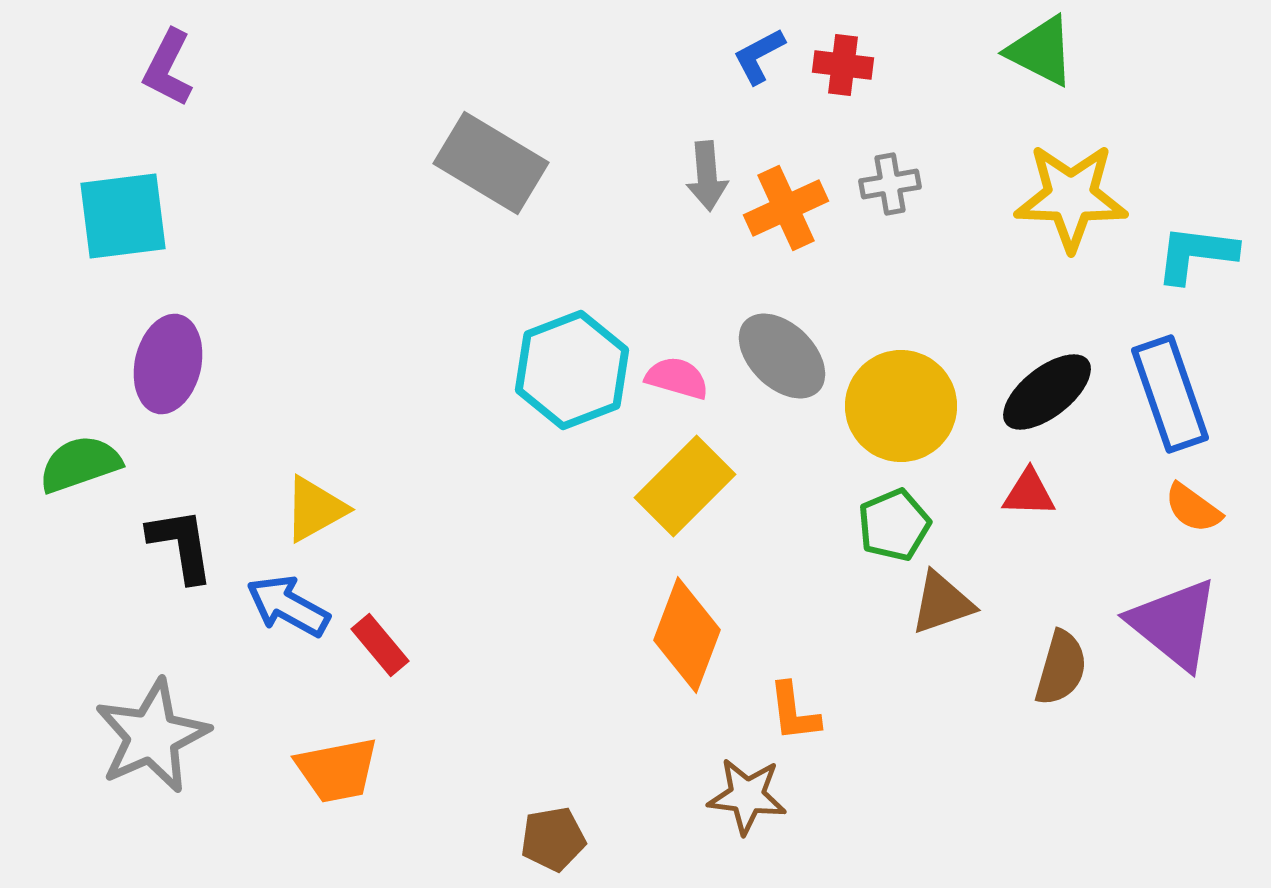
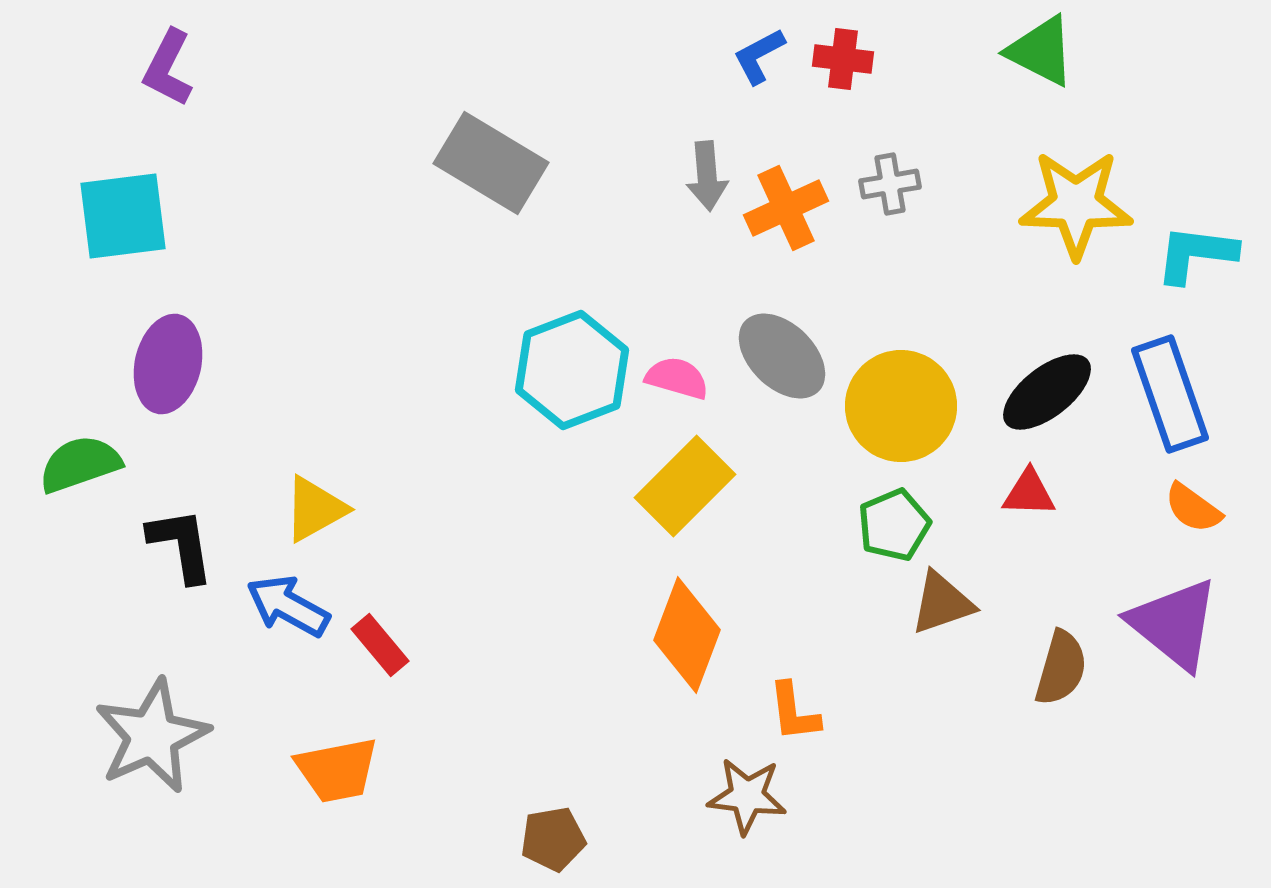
red cross: moved 6 px up
yellow star: moved 5 px right, 7 px down
